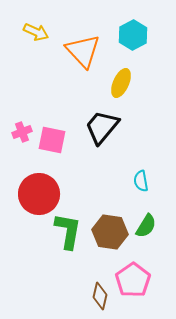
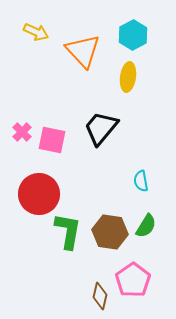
yellow ellipse: moved 7 px right, 6 px up; rotated 16 degrees counterclockwise
black trapezoid: moved 1 px left, 1 px down
pink cross: rotated 24 degrees counterclockwise
